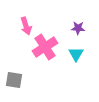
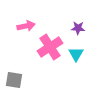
pink arrow: rotated 84 degrees counterclockwise
pink cross: moved 5 px right
